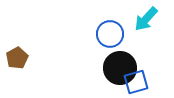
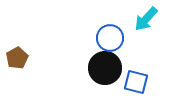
blue circle: moved 4 px down
black circle: moved 15 px left
blue square: rotated 30 degrees clockwise
